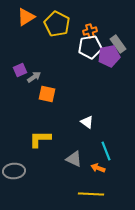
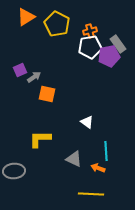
cyan line: rotated 18 degrees clockwise
